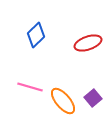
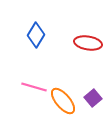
blue diamond: rotated 15 degrees counterclockwise
red ellipse: rotated 28 degrees clockwise
pink line: moved 4 px right
